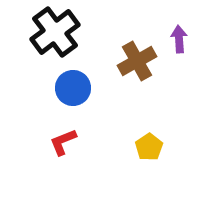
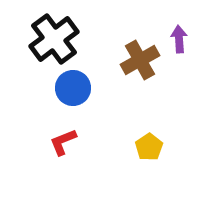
black cross: moved 1 px left, 7 px down
brown cross: moved 3 px right, 1 px up
